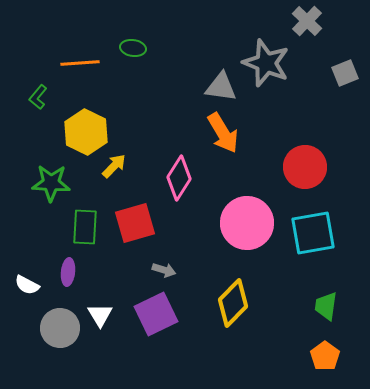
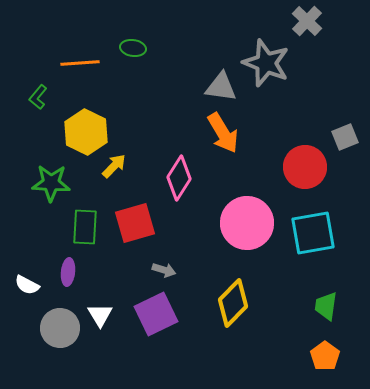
gray square: moved 64 px down
